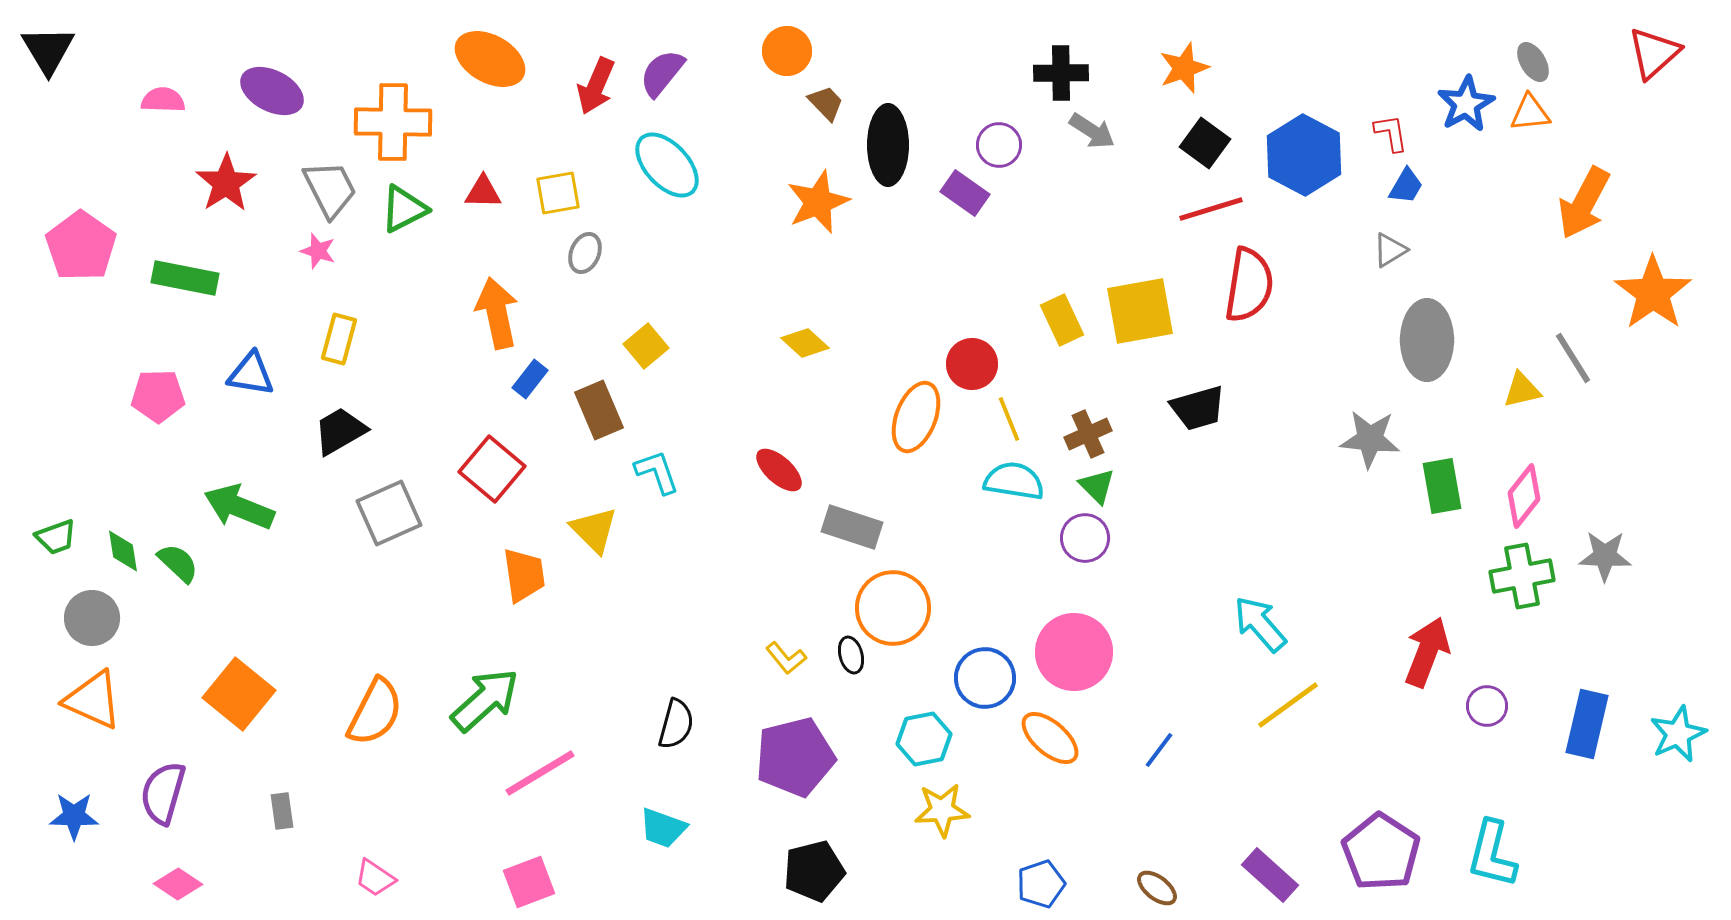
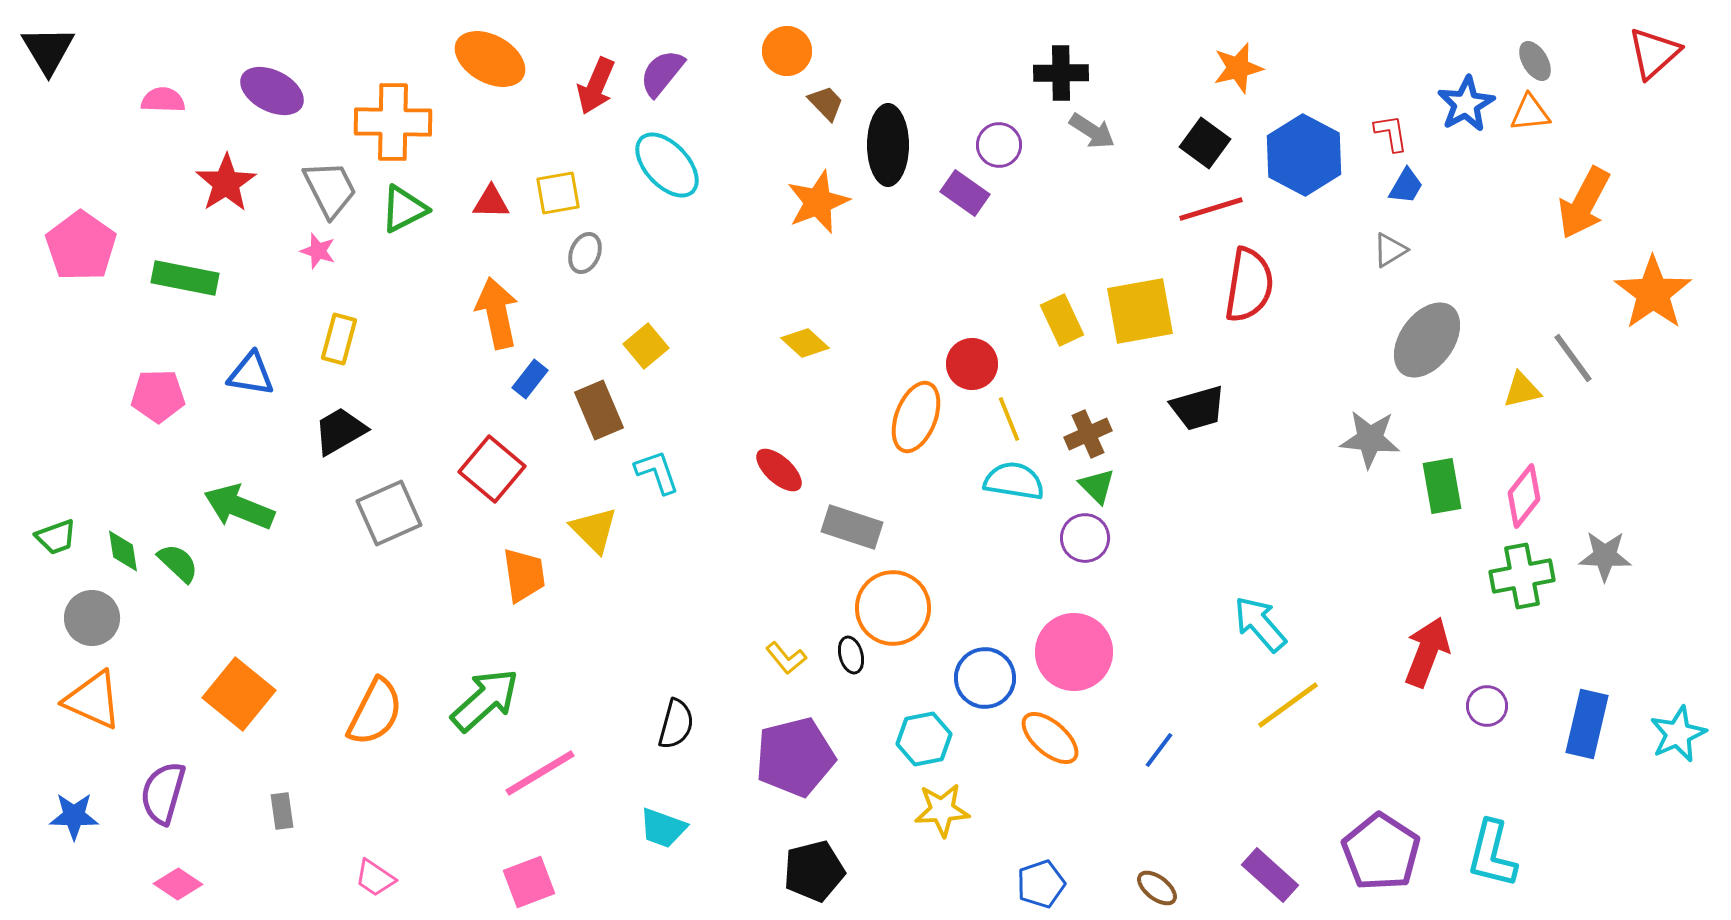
gray ellipse at (1533, 62): moved 2 px right, 1 px up
orange star at (1184, 68): moved 54 px right; rotated 6 degrees clockwise
red triangle at (483, 192): moved 8 px right, 10 px down
gray ellipse at (1427, 340): rotated 36 degrees clockwise
gray line at (1573, 358): rotated 4 degrees counterclockwise
